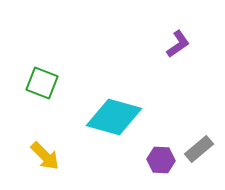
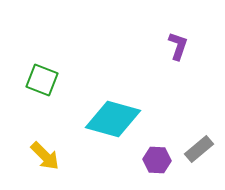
purple L-shape: moved 2 px down; rotated 36 degrees counterclockwise
green square: moved 3 px up
cyan diamond: moved 1 px left, 2 px down
purple hexagon: moved 4 px left
